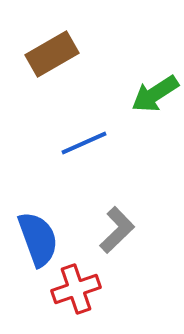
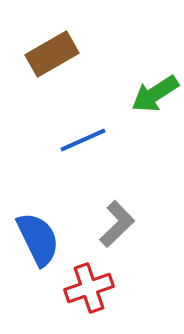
blue line: moved 1 px left, 3 px up
gray L-shape: moved 6 px up
blue semicircle: rotated 6 degrees counterclockwise
red cross: moved 13 px right, 1 px up
